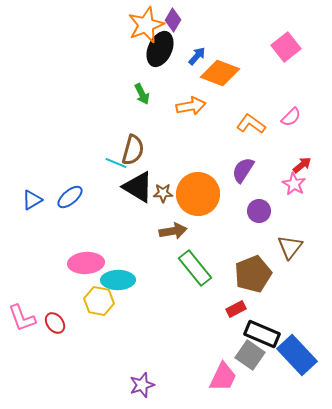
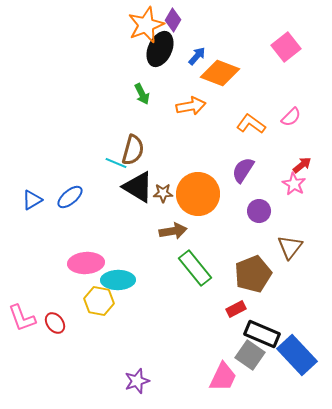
purple star: moved 5 px left, 4 px up
